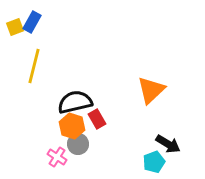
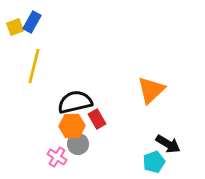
orange hexagon: rotated 20 degrees counterclockwise
